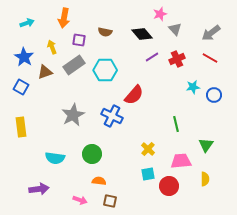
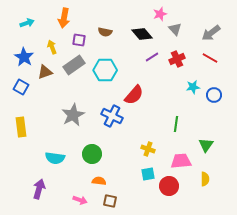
green line: rotated 21 degrees clockwise
yellow cross: rotated 24 degrees counterclockwise
purple arrow: rotated 66 degrees counterclockwise
